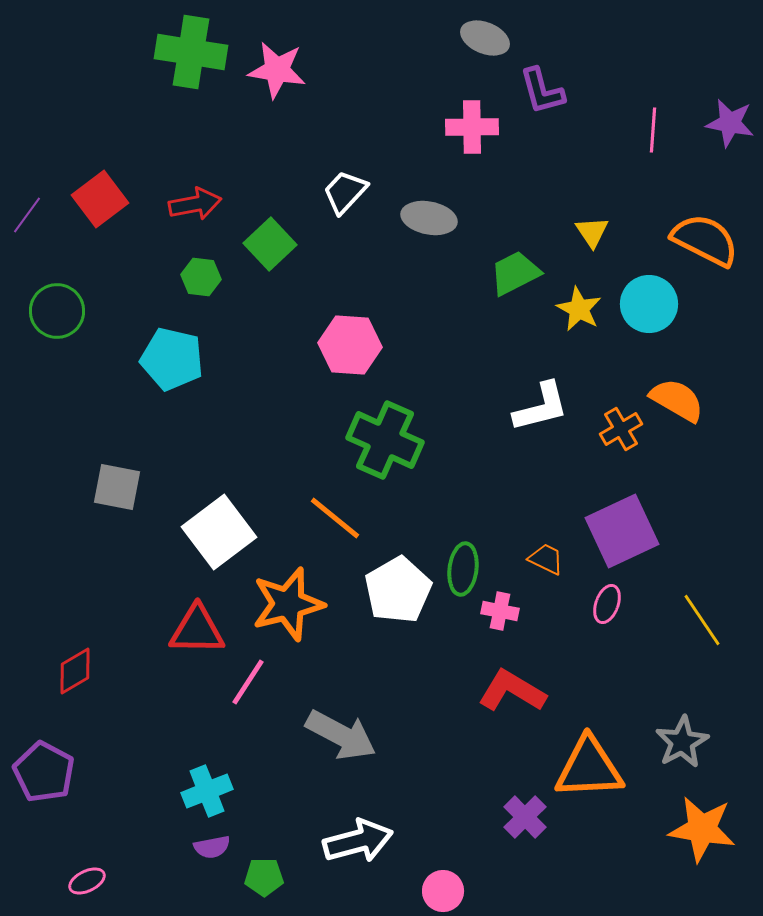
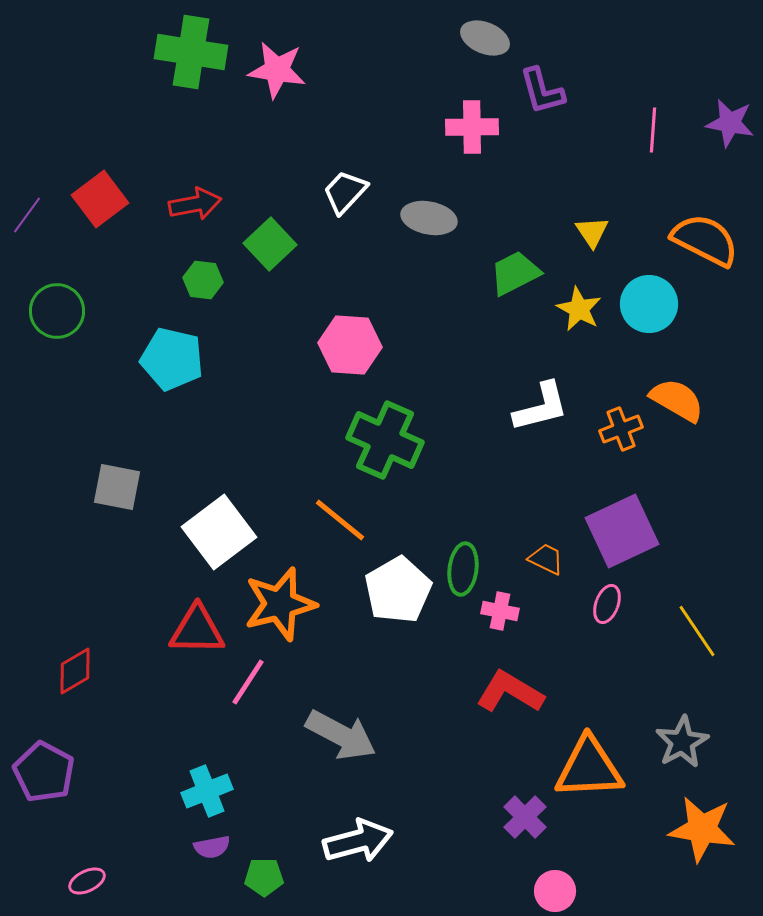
green hexagon at (201, 277): moved 2 px right, 3 px down
orange cross at (621, 429): rotated 9 degrees clockwise
orange line at (335, 518): moved 5 px right, 2 px down
orange star at (288, 604): moved 8 px left
yellow line at (702, 620): moved 5 px left, 11 px down
red L-shape at (512, 691): moved 2 px left, 1 px down
pink circle at (443, 891): moved 112 px right
